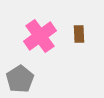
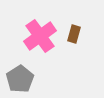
brown rectangle: moved 5 px left; rotated 18 degrees clockwise
